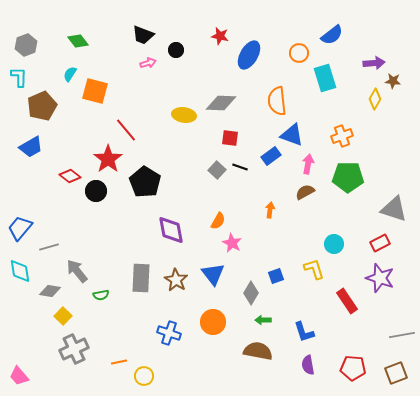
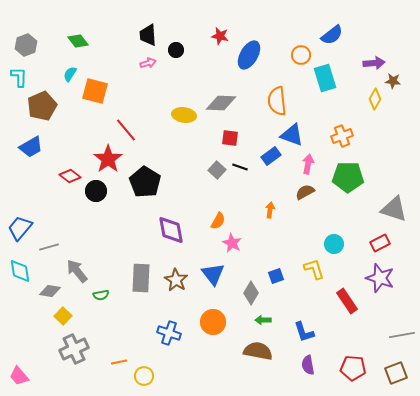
black trapezoid at (143, 35): moved 5 px right; rotated 65 degrees clockwise
orange circle at (299, 53): moved 2 px right, 2 px down
